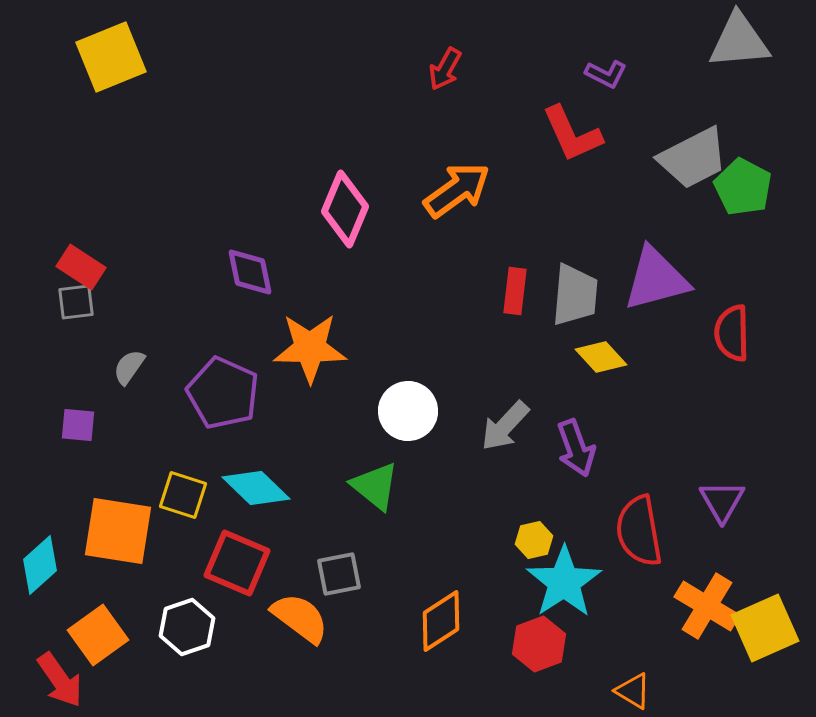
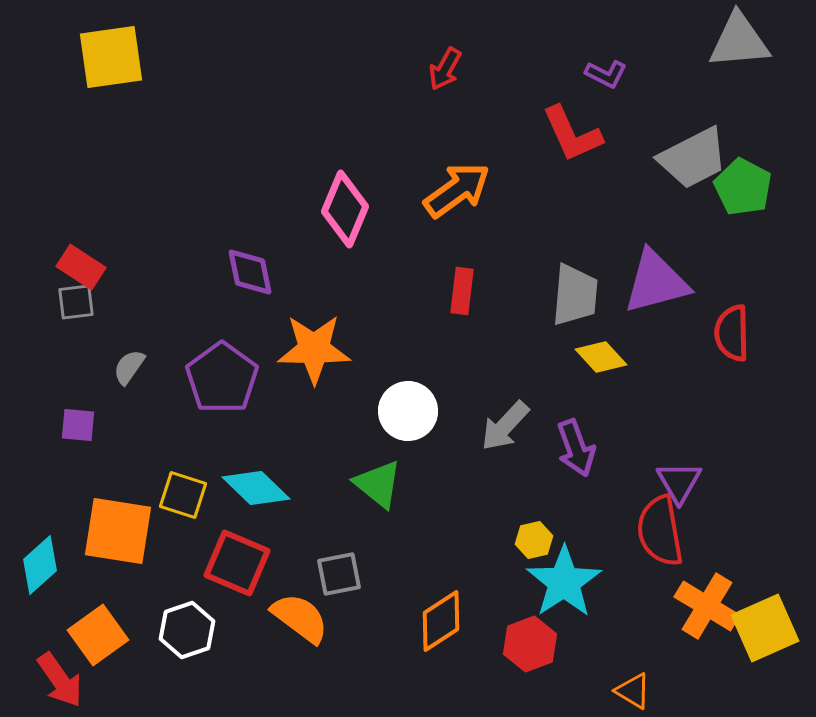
yellow square at (111, 57): rotated 14 degrees clockwise
purple triangle at (656, 279): moved 3 px down
red rectangle at (515, 291): moved 53 px left
orange star at (310, 348): moved 4 px right, 1 px down
purple pentagon at (223, 393): moved 1 px left, 15 px up; rotated 12 degrees clockwise
green triangle at (375, 486): moved 3 px right, 2 px up
purple triangle at (722, 501): moved 43 px left, 19 px up
red semicircle at (639, 531): moved 21 px right
white hexagon at (187, 627): moved 3 px down
red hexagon at (539, 644): moved 9 px left
